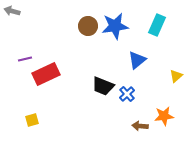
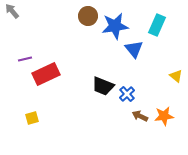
gray arrow: rotated 35 degrees clockwise
brown circle: moved 10 px up
blue triangle: moved 3 px left, 11 px up; rotated 30 degrees counterclockwise
yellow triangle: rotated 40 degrees counterclockwise
yellow square: moved 2 px up
brown arrow: moved 10 px up; rotated 21 degrees clockwise
